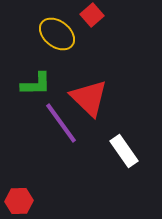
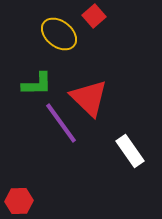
red square: moved 2 px right, 1 px down
yellow ellipse: moved 2 px right
green L-shape: moved 1 px right
white rectangle: moved 6 px right
